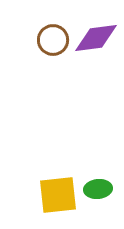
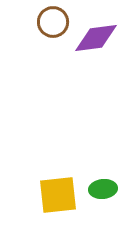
brown circle: moved 18 px up
green ellipse: moved 5 px right
